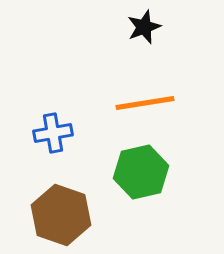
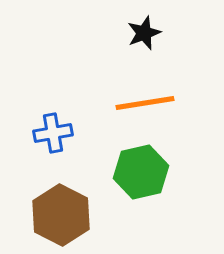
black star: moved 6 px down
brown hexagon: rotated 8 degrees clockwise
